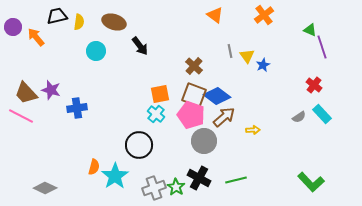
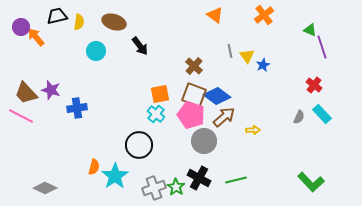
purple circle: moved 8 px right
gray semicircle: rotated 32 degrees counterclockwise
